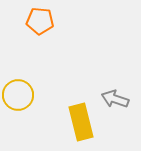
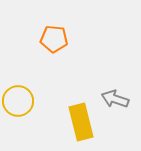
orange pentagon: moved 14 px right, 18 px down
yellow circle: moved 6 px down
